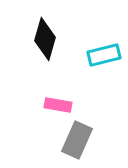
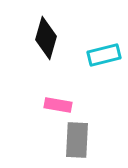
black diamond: moved 1 px right, 1 px up
gray rectangle: rotated 21 degrees counterclockwise
